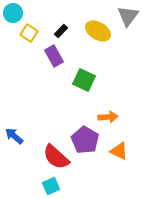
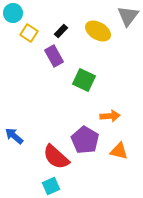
orange arrow: moved 2 px right, 1 px up
orange triangle: rotated 12 degrees counterclockwise
